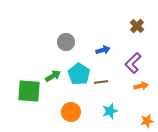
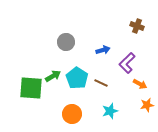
brown cross: rotated 24 degrees counterclockwise
purple L-shape: moved 6 px left
cyan pentagon: moved 2 px left, 4 px down
brown line: moved 1 px down; rotated 32 degrees clockwise
orange arrow: moved 1 px left, 2 px up; rotated 40 degrees clockwise
green square: moved 2 px right, 3 px up
orange circle: moved 1 px right, 2 px down
orange star: moved 16 px up
